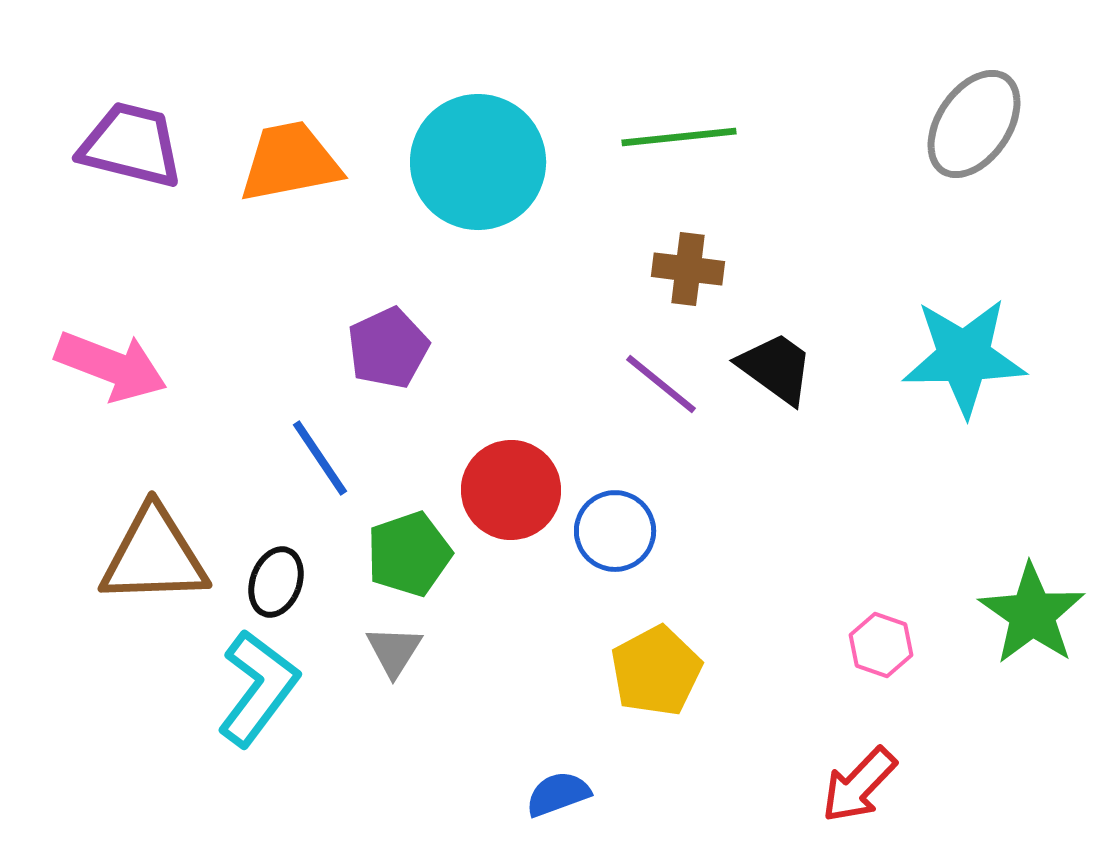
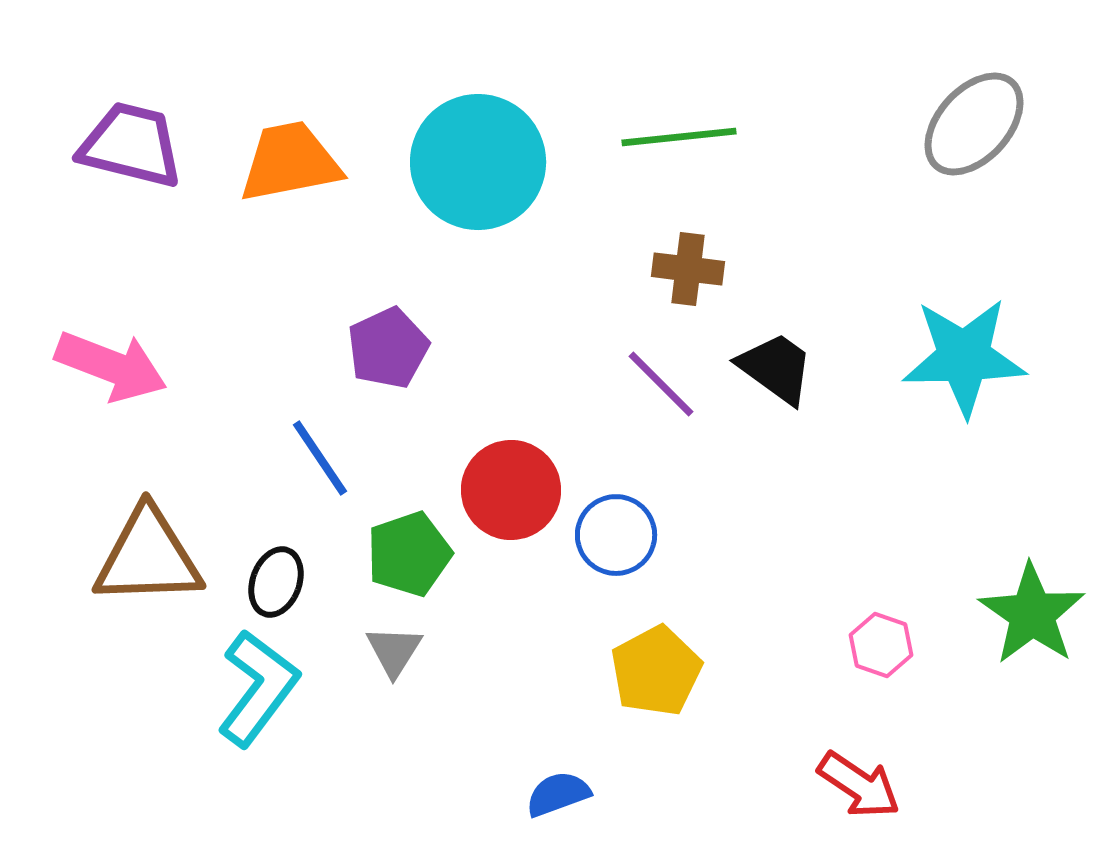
gray ellipse: rotated 8 degrees clockwise
purple line: rotated 6 degrees clockwise
blue circle: moved 1 px right, 4 px down
brown triangle: moved 6 px left, 1 px down
red arrow: rotated 100 degrees counterclockwise
